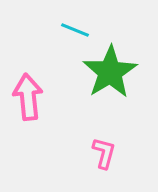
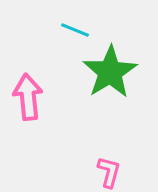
pink L-shape: moved 5 px right, 19 px down
